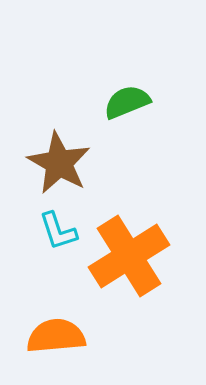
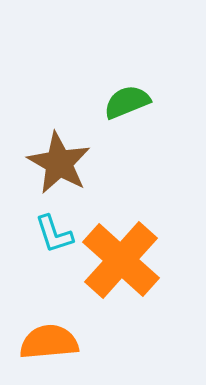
cyan L-shape: moved 4 px left, 3 px down
orange cross: moved 8 px left, 4 px down; rotated 16 degrees counterclockwise
orange semicircle: moved 7 px left, 6 px down
